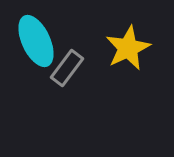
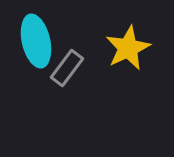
cyan ellipse: rotated 12 degrees clockwise
